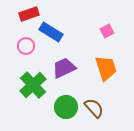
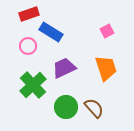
pink circle: moved 2 px right
